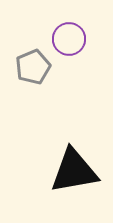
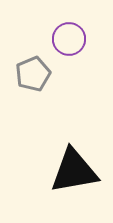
gray pentagon: moved 7 px down
